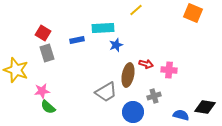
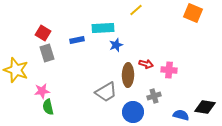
brown ellipse: rotated 10 degrees counterclockwise
green semicircle: rotated 35 degrees clockwise
